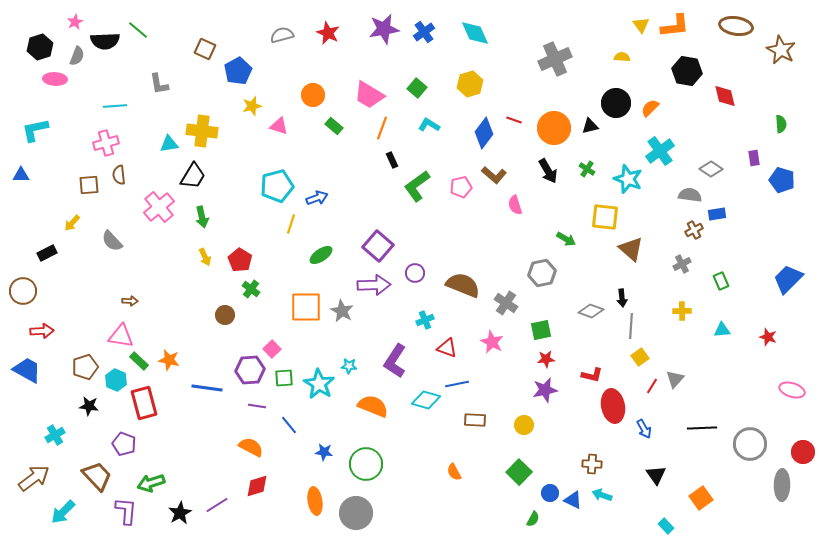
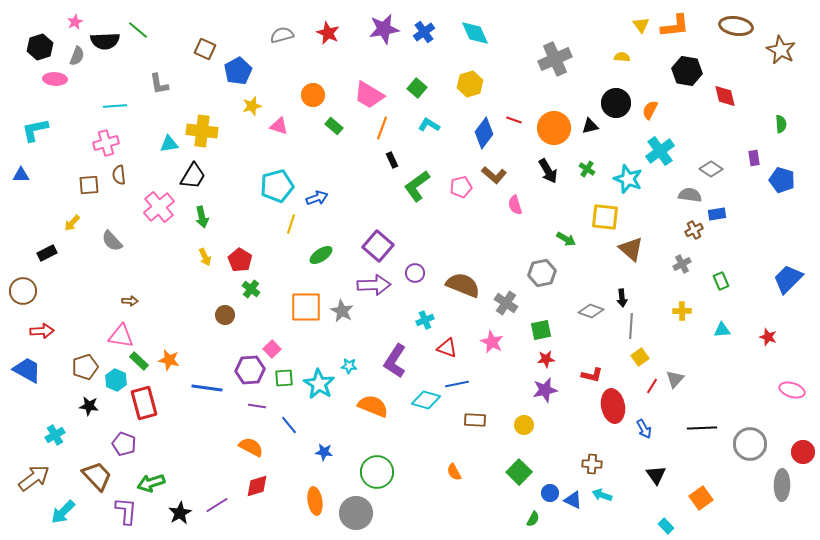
orange semicircle at (650, 108): moved 2 px down; rotated 18 degrees counterclockwise
green circle at (366, 464): moved 11 px right, 8 px down
